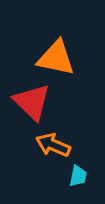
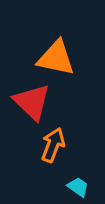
orange arrow: rotated 88 degrees clockwise
cyan trapezoid: moved 11 px down; rotated 65 degrees counterclockwise
